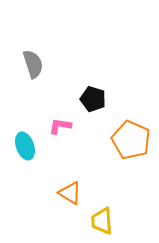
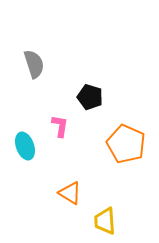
gray semicircle: moved 1 px right
black pentagon: moved 3 px left, 2 px up
pink L-shape: rotated 90 degrees clockwise
orange pentagon: moved 5 px left, 4 px down
yellow trapezoid: moved 3 px right
